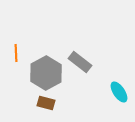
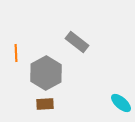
gray rectangle: moved 3 px left, 20 px up
cyan ellipse: moved 2 px right, 11 px down; rotated 15 degrees counterclockwise
brown rectangle: moved 1 px left, 1 px down; rotated 18 degrees counterclockwise
